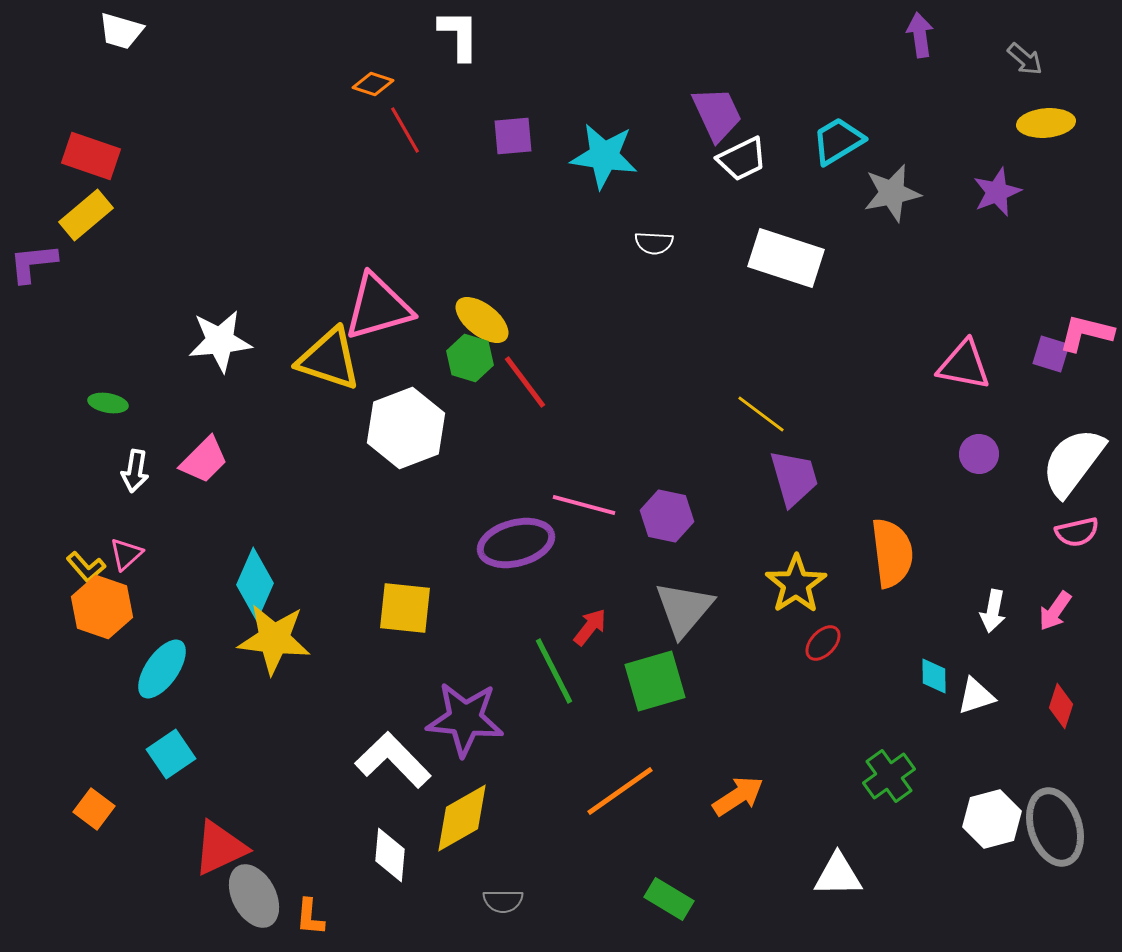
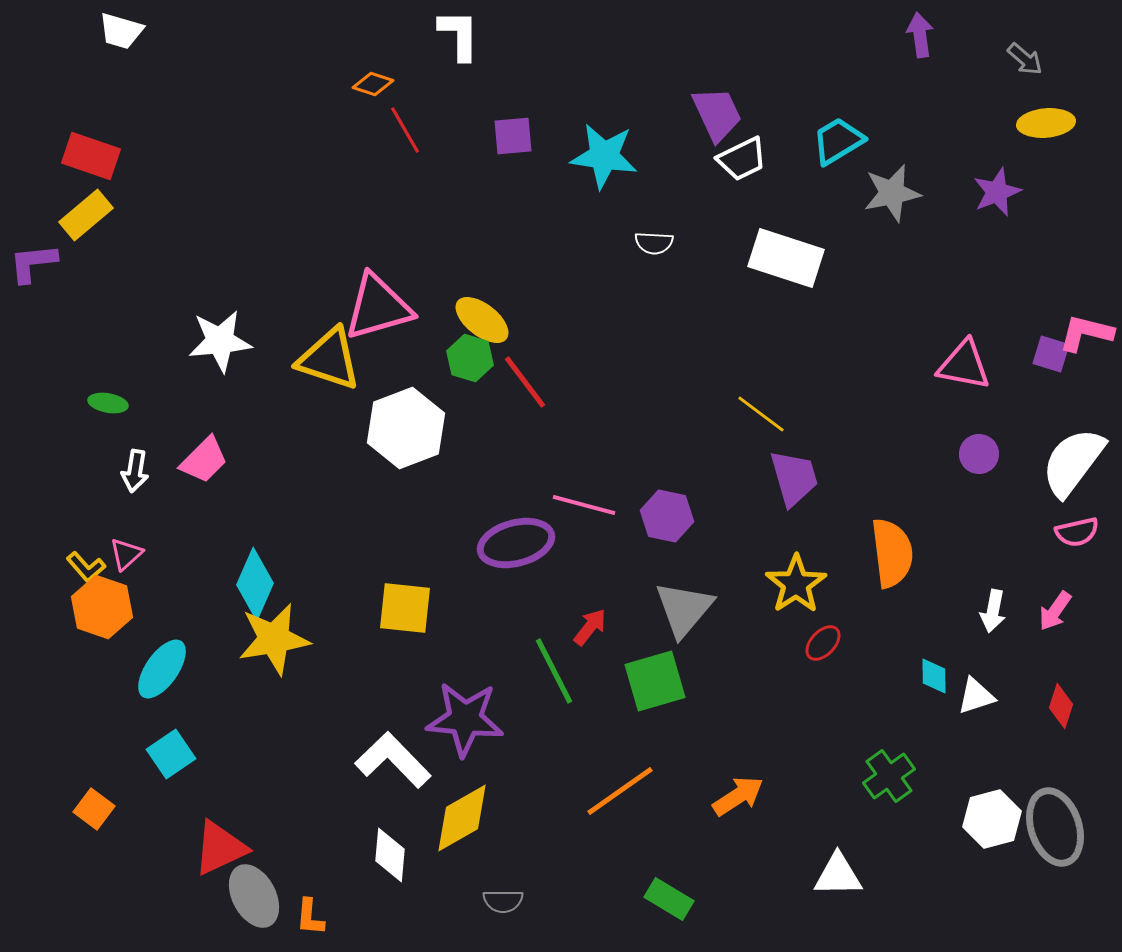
yellow star at (274, 639): rotated 16 degrees counterclockwise
